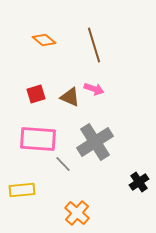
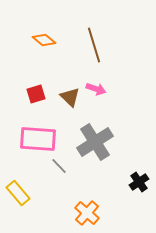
pink arrow: moved 2 px right
brown triangle: rotated 20 degrees clockwise
gray line: moved 4 px left, 2 px down
yellow rectangle: moved 4 px left, 3 px down; rotated 55 degrees clockwise
orange cross: moved 10 px right
